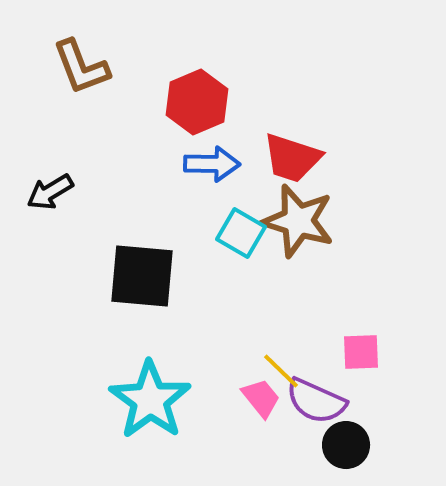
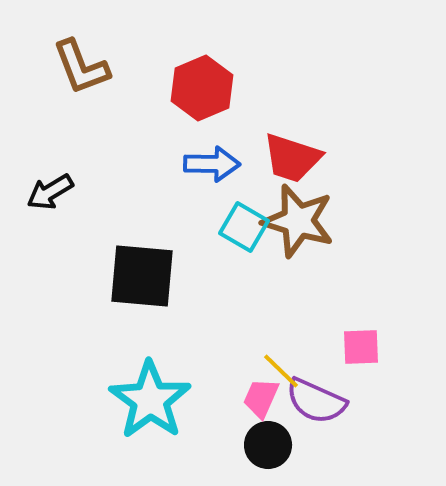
red hexagon: moved 5 px right, 14 px up
cyan square: moved 3 px right, 6 px up
pink square: moved 5 px up
pink trapezoid: rotated 117 degrees counterclockwise
black circle: moved 78 px left
